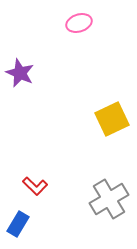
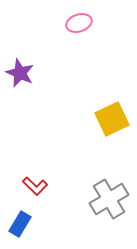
blue rectangle: moved 2 px right
